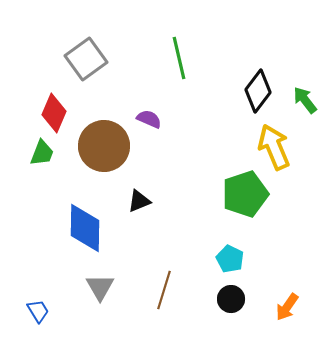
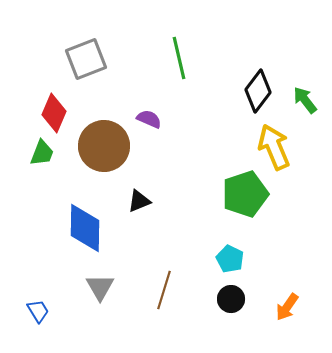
gray square: rotated 15 degrees clockwise
